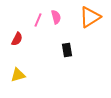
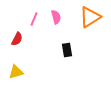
pink line: moved 4 px left, 1 px up
yellow triangle: moved 2 px left, 3 px up
